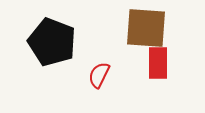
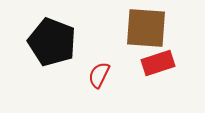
red rectangle: rotated 72 degrees clockwise
